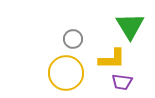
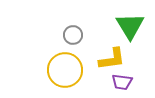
gray circle: moved 4 px up
yellow L-shape: rotated 8 degrees counterclockwise
yellow circle: moved 1 px left, 3 px up
